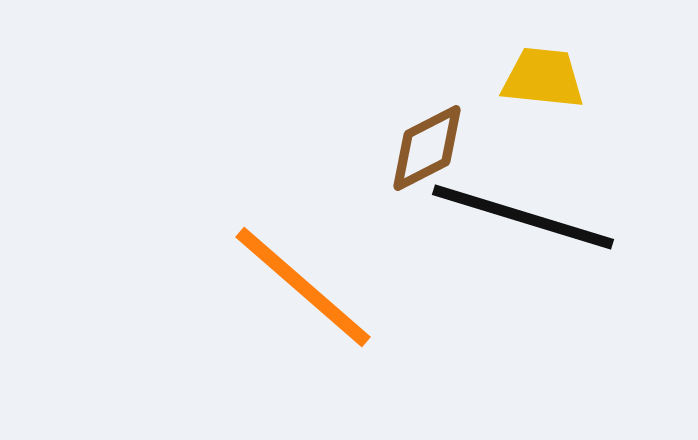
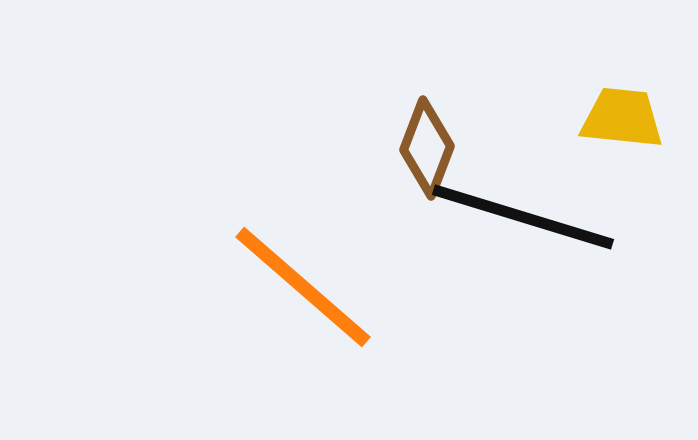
yellow trapezoid: moved 79 px right, 40 px down
brown diamond: rotated 42 degrees counterclockwise
